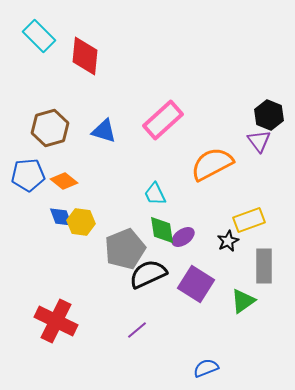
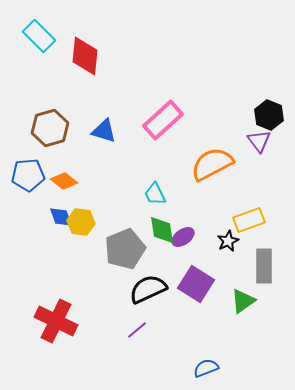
black semicircle: moved 15 px down
